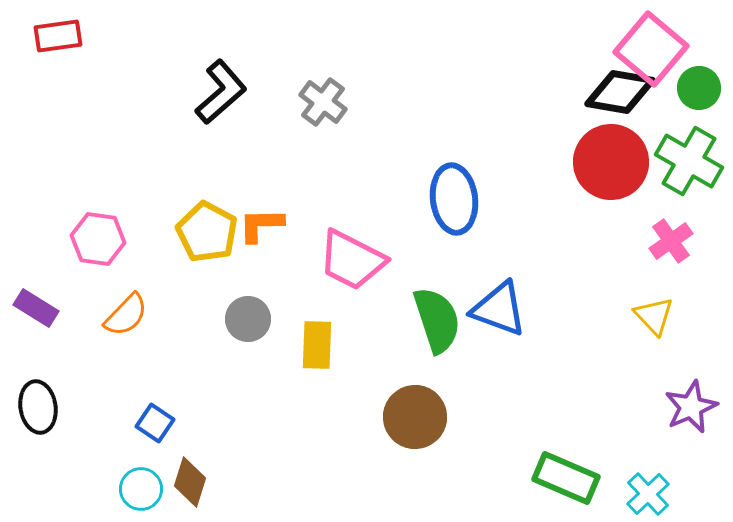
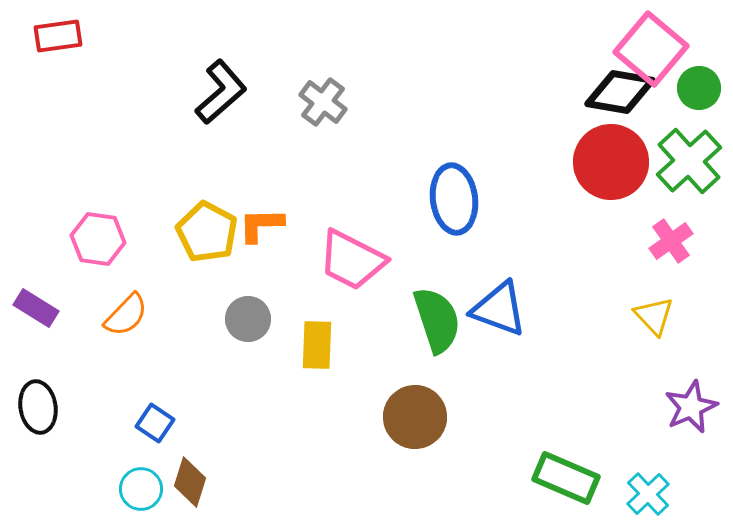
green cross: rotated 18 degrees clockwise
